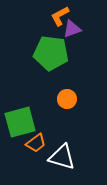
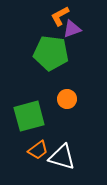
green square: moved 9 px right, 6 px up
orange trapezoid: moved 2 px right, 7 px down
